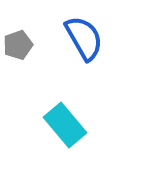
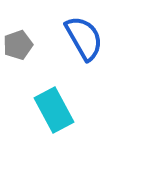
cyan rectangle: moved 11 px left, 15 px up; rotated 12 degrees clockwise
